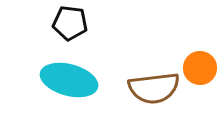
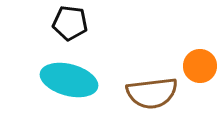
orange circle: moved 2 px up
brown semicircle: moved 2 px left, 5 px down
